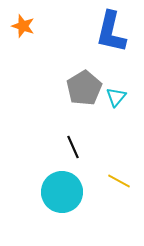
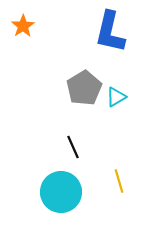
orange star: rotated 20 degrees clockwise
blue L-shape: moved 1 px left
cyan triangle: rotated 20 degrees clockwise
yellow line: rotated 45 degrees clockwise
cyan circle: moved 1 px left
